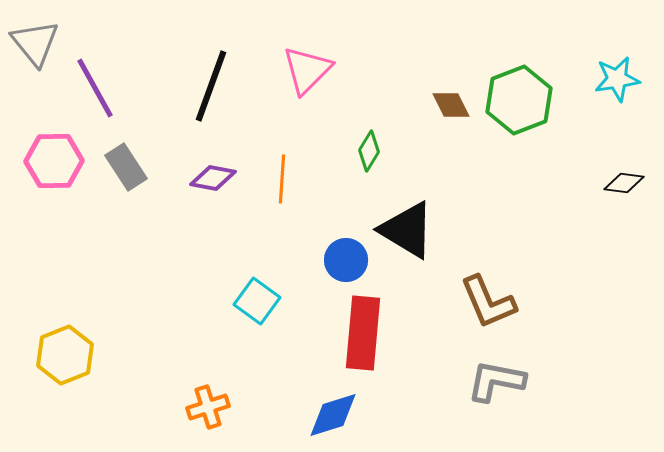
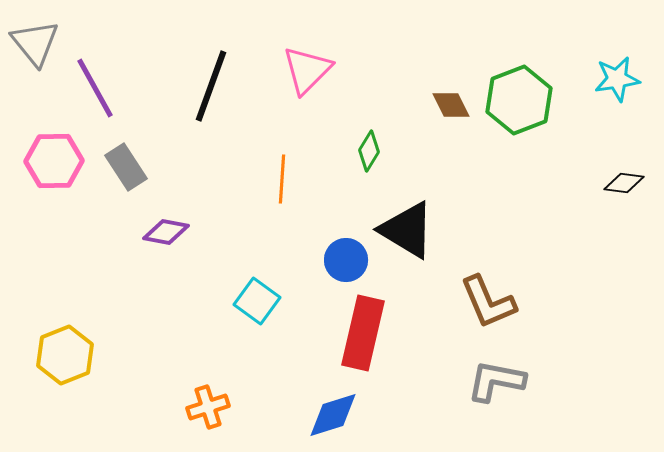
purple diamond: moved 47 px left, 54 px down
red rectangle: rotated 8 degrees clockwise
